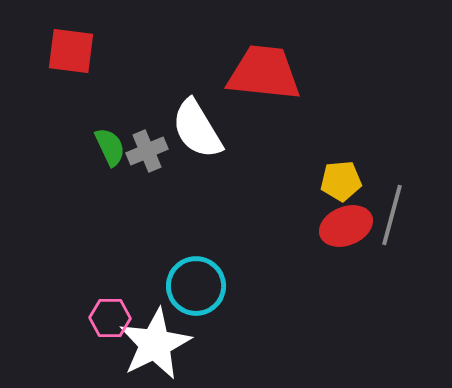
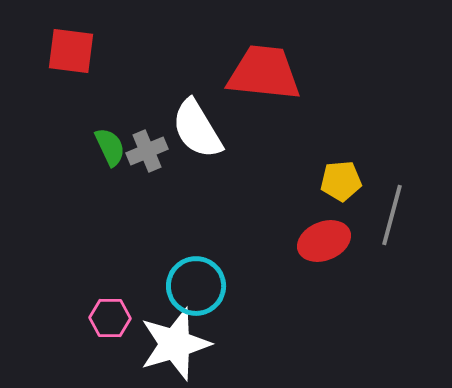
red ellipse: moved 22 px left, 15 px down
white star: moved 20 px right; rotated 10 degrees clockwise
